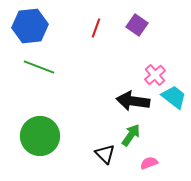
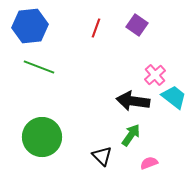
green circle: moved 2 px right, 1 px down
black triangle: moved 3 px left, 2 px down
